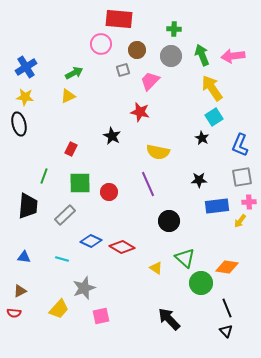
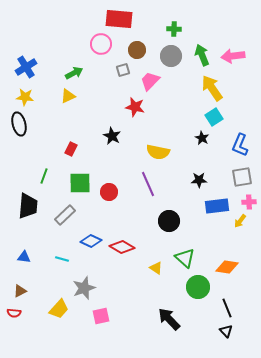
red star at (140, 112): moved 5 px left, 5 px up
green circle at (201, 283): moved 3 px left, 4 px down
